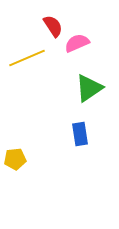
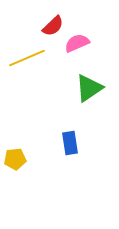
red semicircle: rotated 80 degrees clockwise
blue rectangle: moved 10 px left, 9 px down
